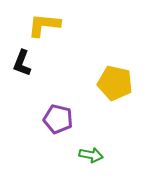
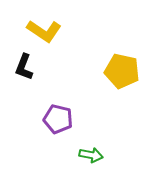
yellow L-shape: moved 6 px down; rotated 152 degrees counterclockwise
black L-shape: moved 2 px right, 4 px down
yellow pentagon: moved 7 px right, 12 px up
